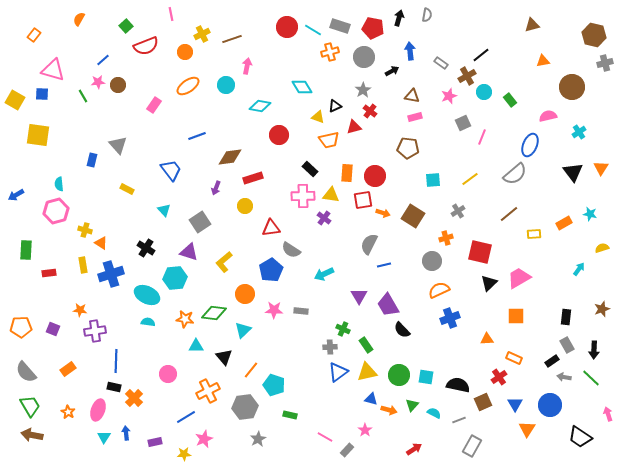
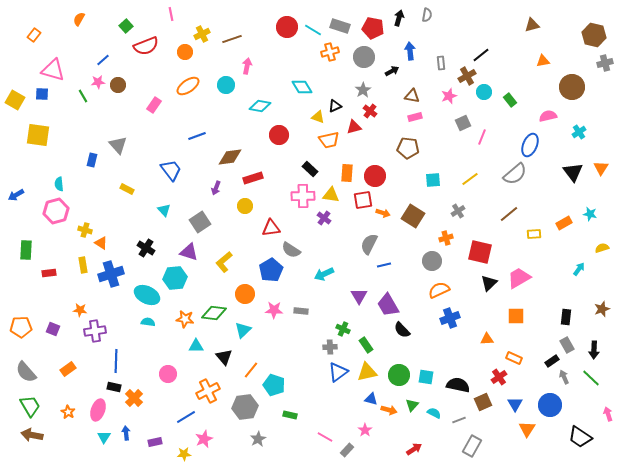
gray rectangle at (441, 63): rotated 48 degrees clockwise
gray arrow at (564, 377): rotated 56 degrees clockwise
